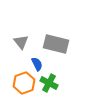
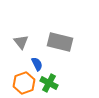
gray rectangle: moved 4 px right, 2 px up
